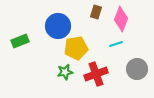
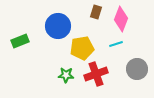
yellow pentagon: moved 6 px right
green star: moved 1 px right, 3 px down; rotated 14 degrees clockwise
